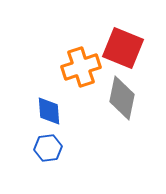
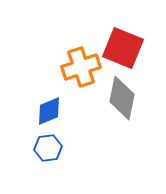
blue diamond: rotated 72 degrees clockwise
